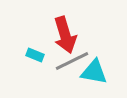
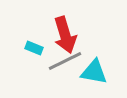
cyan rectangle: moved 1 px left, 7 px up
gray line: moved 7 px left
